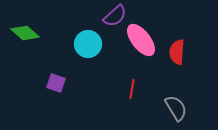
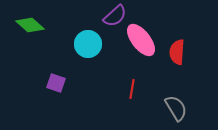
green diamond: moved 5 px right, 8 px up
